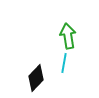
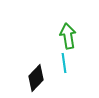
cyan line: rotated 18 degrees counterclockwise
